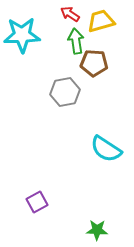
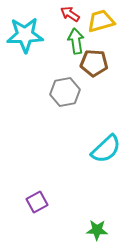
cyan star: moved 3 px right
cyan semicircle: rotated 76 degrees counterclockwise
